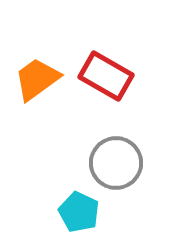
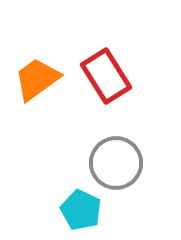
red rectangle: rotated 28 degrees clockwise
cyan pentagon: moved 2 px right, 2 px up
